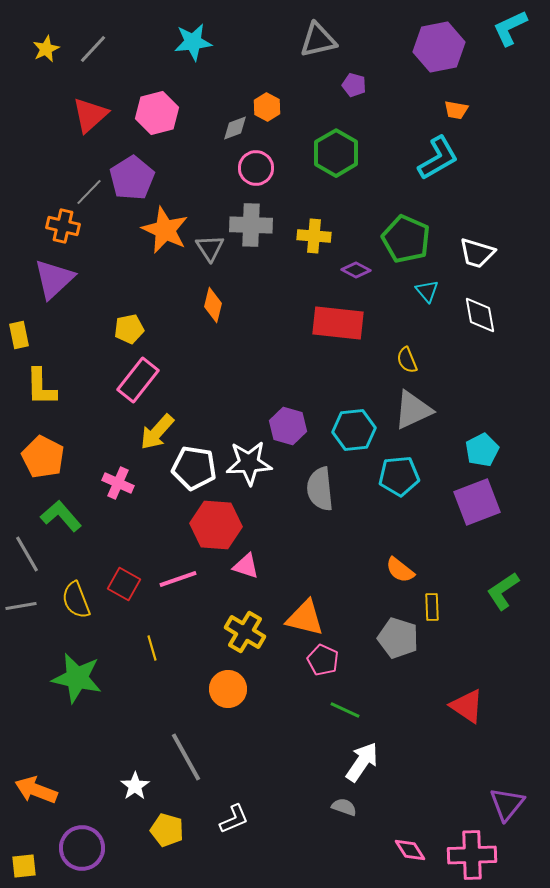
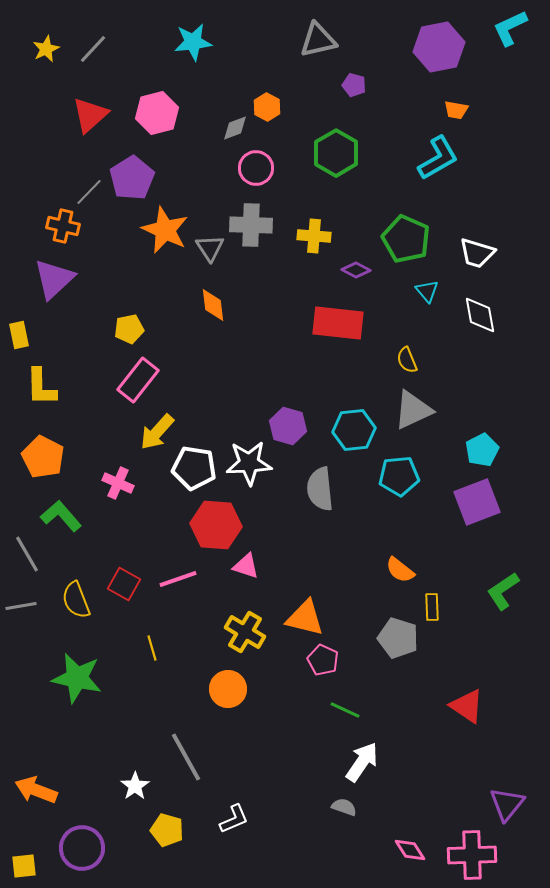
orange diamond at (213, 305): rotated 20 degrees counterclockwise
